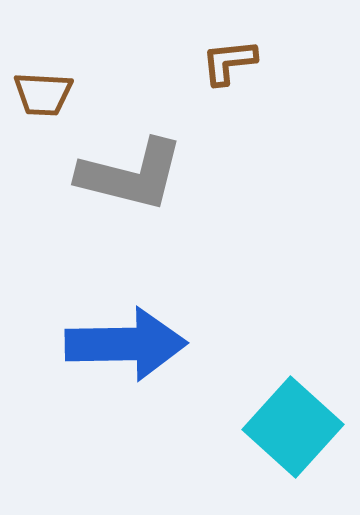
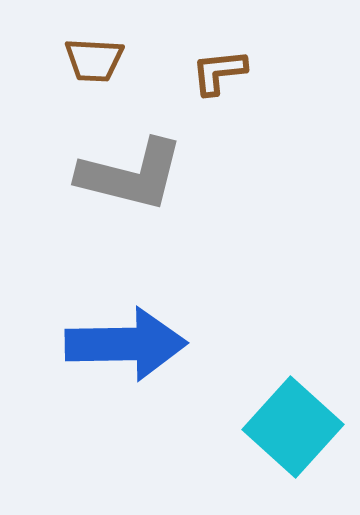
brown L-shape: moved 10 px left, 10 px down
brown trapezoid: moved 51 px right, 34 px up
